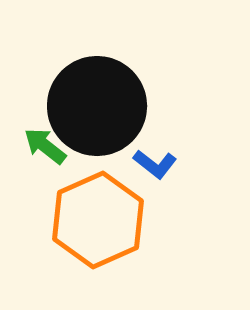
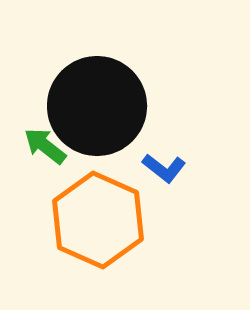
blue L-shape: moved 9 px right, 4 px down
orange hexagon: rotated 12 degrees counterclockwise
